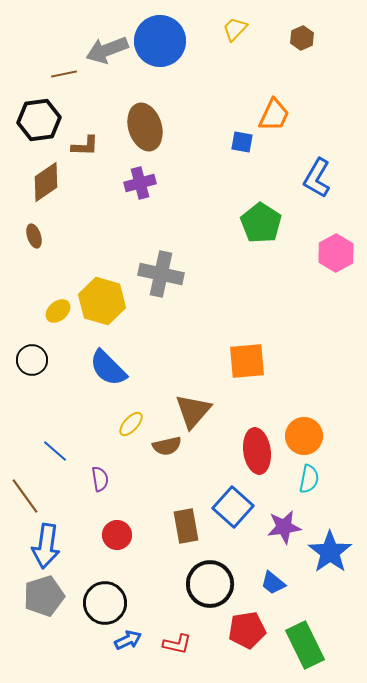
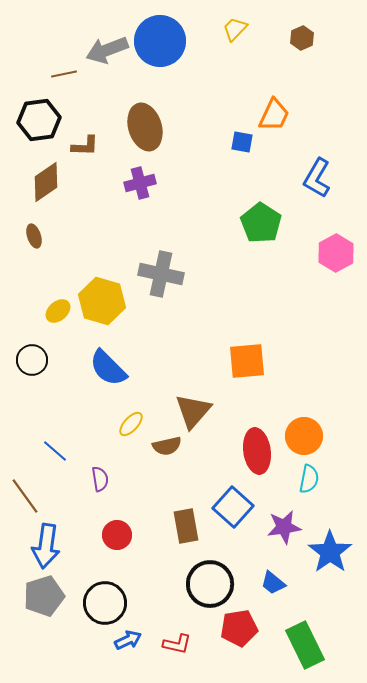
red pentagon at (247, 630): moved 8 px left, 2 px up
